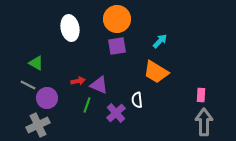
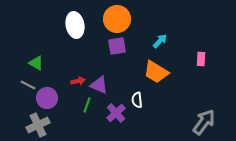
white ellipse: moved 5 px right, 3 px up
pink rectangle: moved 36 px up
gray arrow: rotated 36 degrees clockwise
